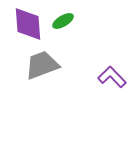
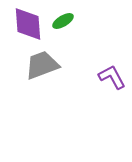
purple L-shape: rotated 16 degrees clockwise
